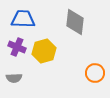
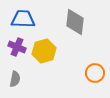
gray semicircle: moved 1 px right, 1 px down; rotated 77 degrees counterclockwise
